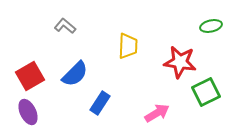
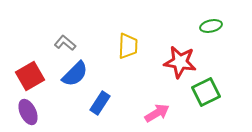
gray L-shape: moved 17 px down
